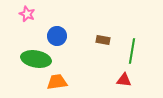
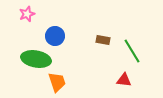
pink star: rotated 28 degrees clockwise
blue circle: moved 2 px left
green line: rotated 40 degrees counterclockwise
orange trapezoid: rotated 80 degrees clockwise
